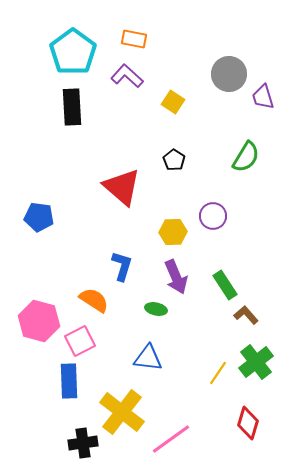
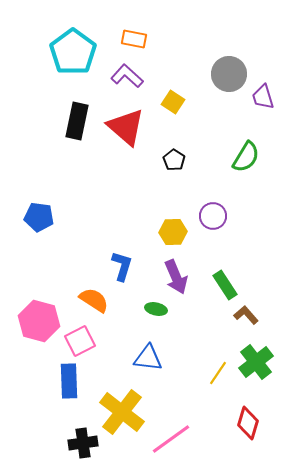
black rectangle: moved 5 px right, 14 px down; rotated 15 degrees clockwise
red triangle: moved 4 px right, 60 px up
